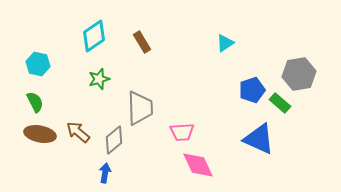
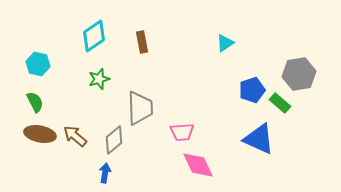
brown rectangle: rotated 20 degrees clockwise
brown arrow: moved 3 px left, 4 px down
